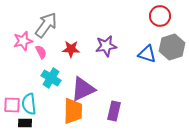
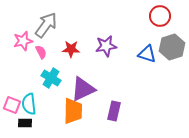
pink square: rotated 18 degrees clockwise
